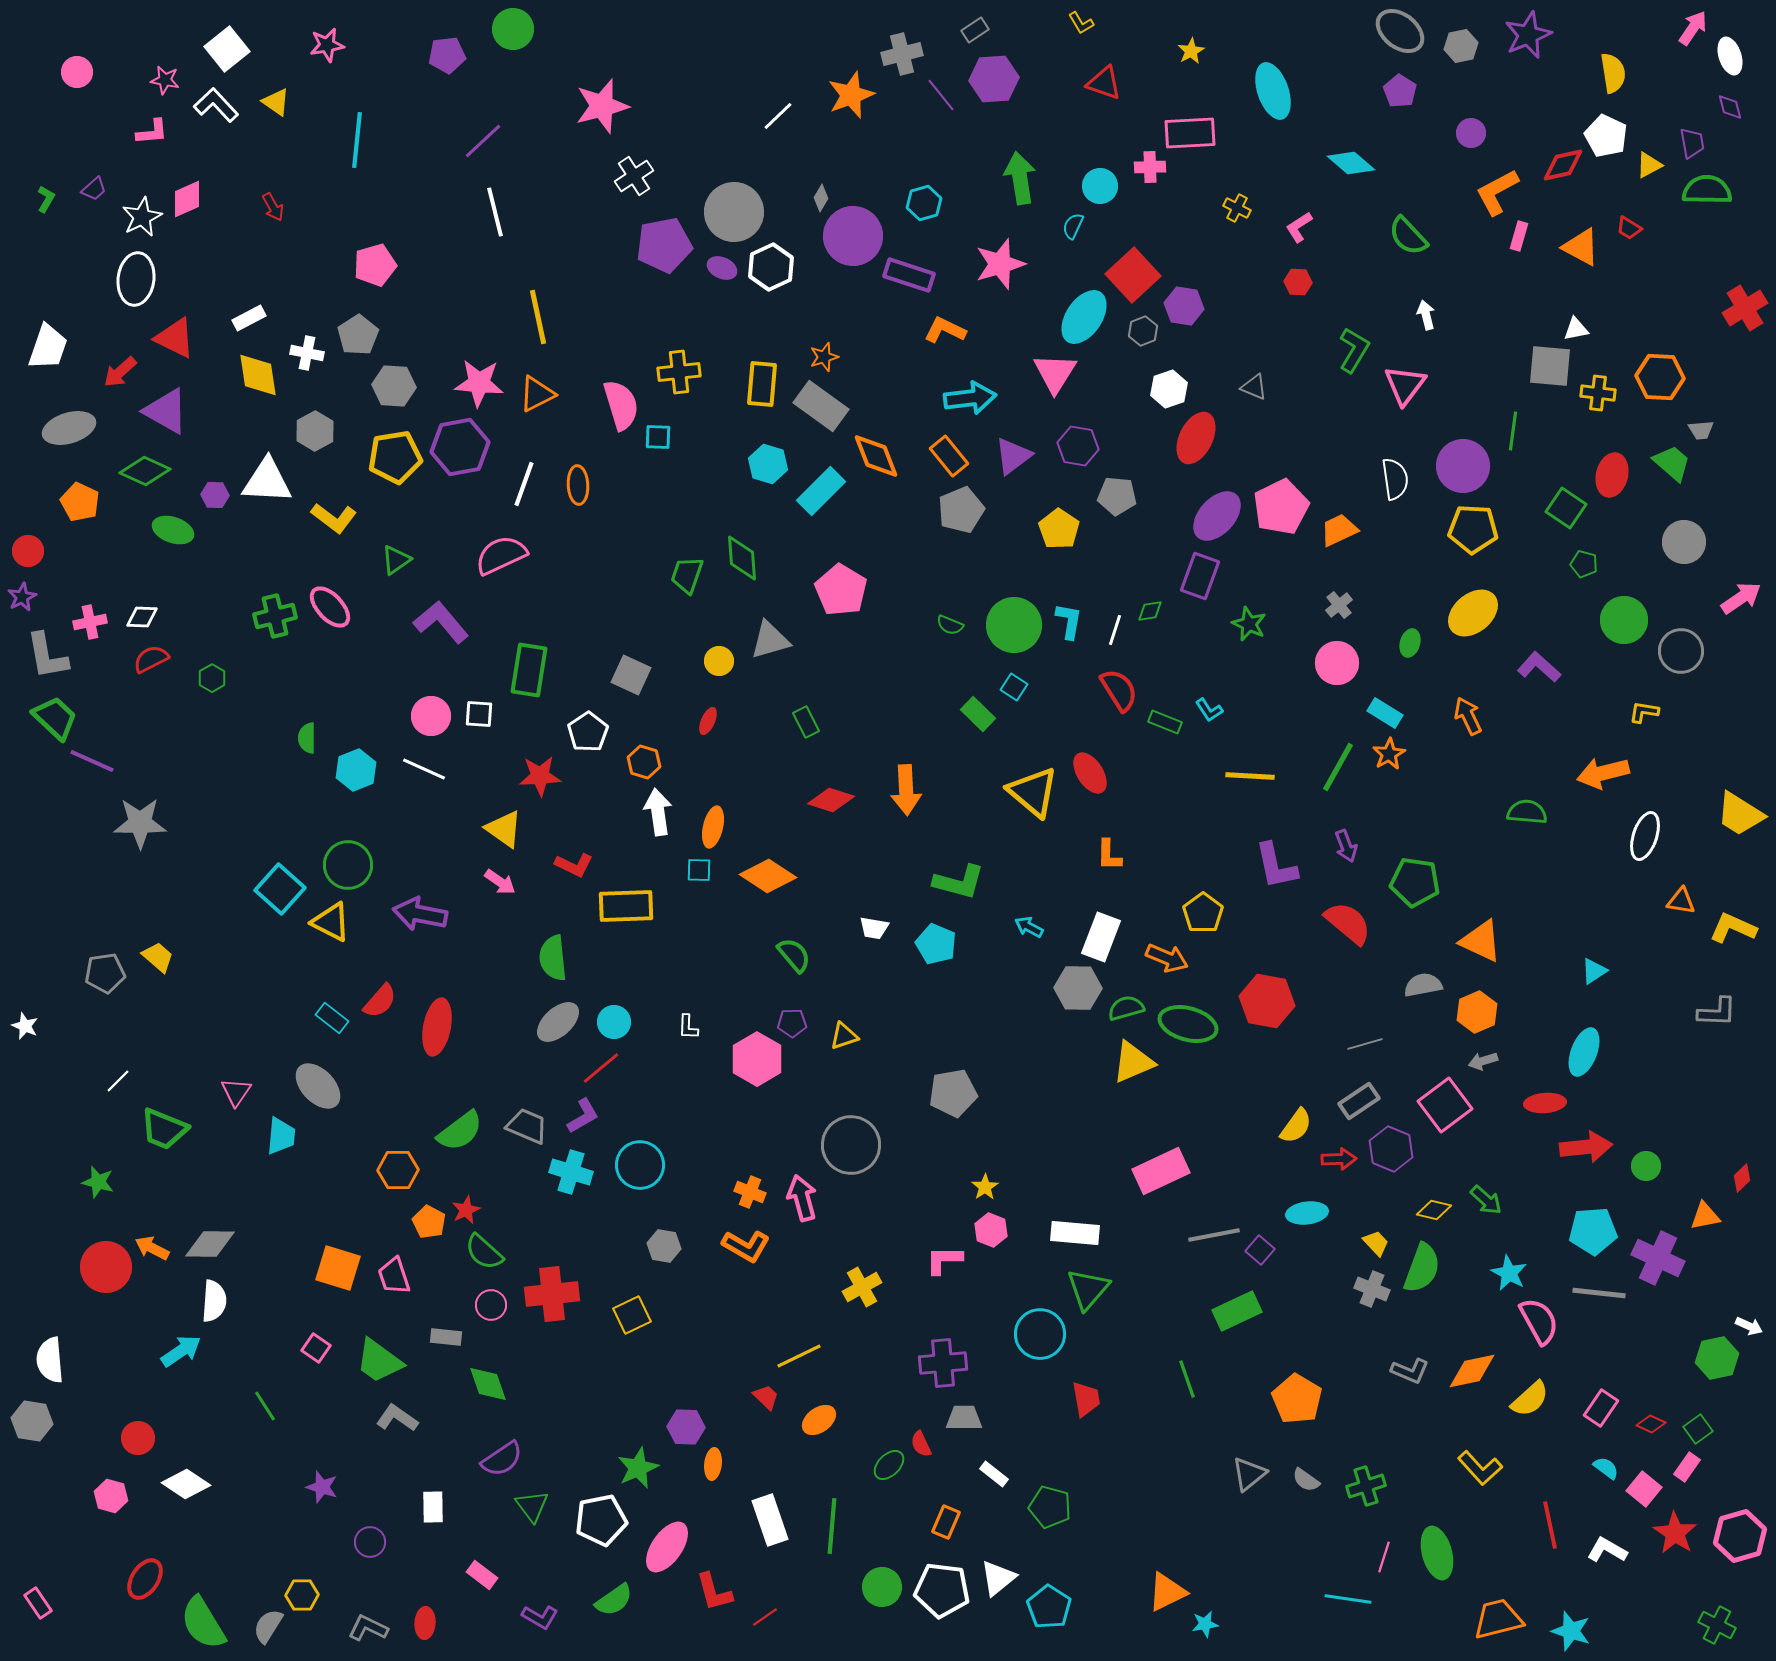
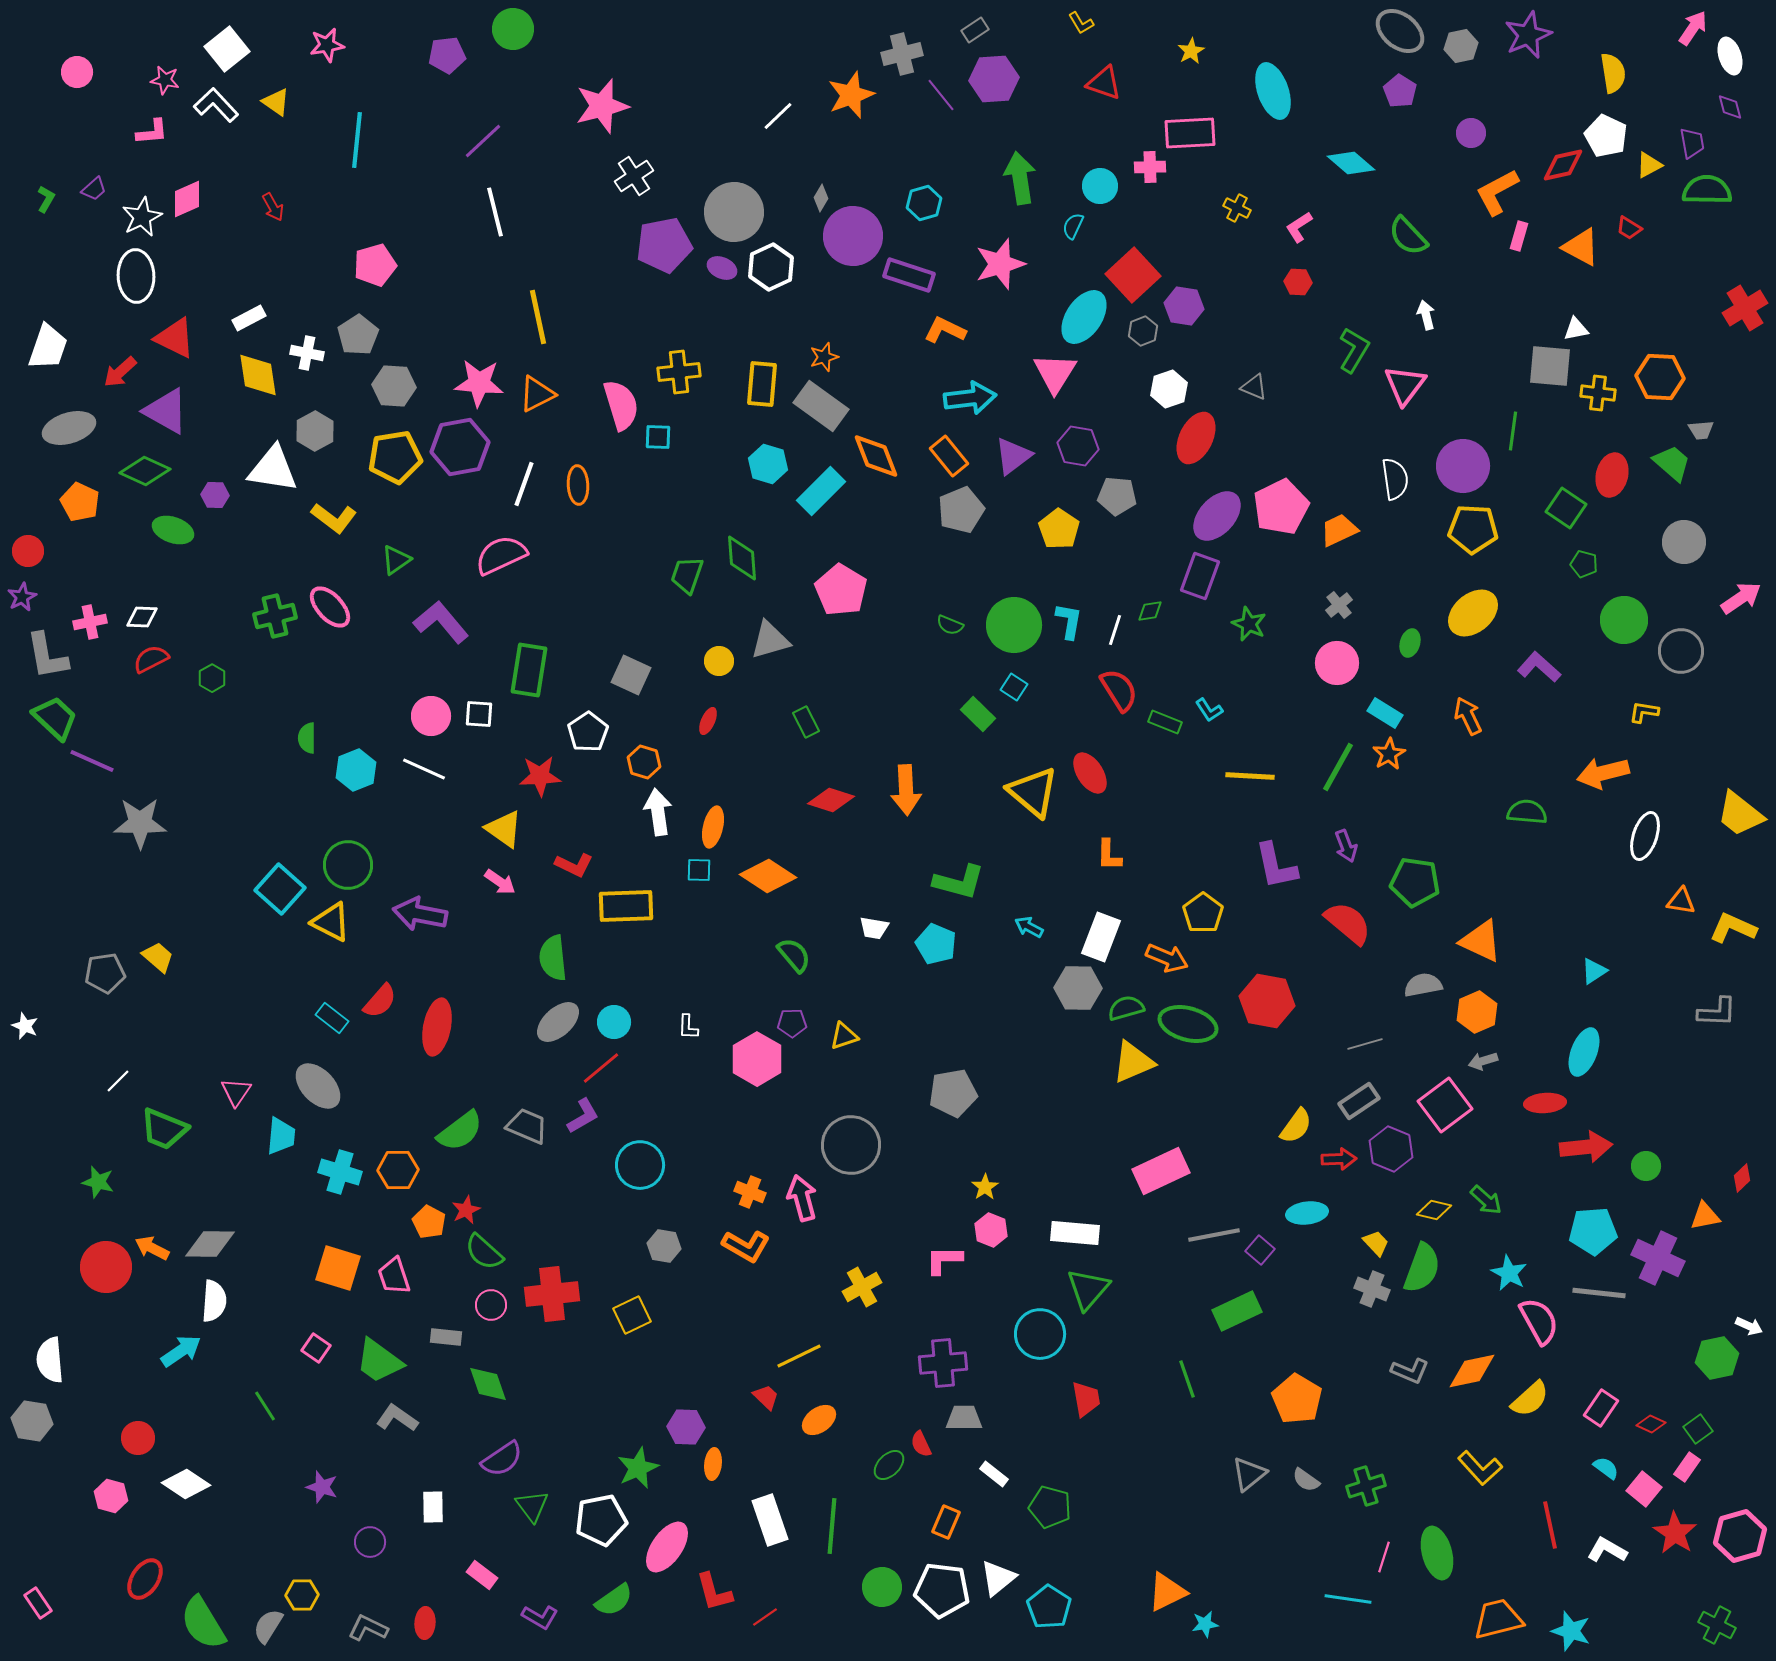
white ellipse at (136, 279): moved 3 px up; rotated 9 degrees counterclockwise
white triangle at (267, 481): moved 6 px right, 12 px up; rotated 6 degrees clockwise
yellow trapezoid at (1740, 814): rotated 6 degrees clockwise
cyan cross at (571, 1172): moved 231 px left
